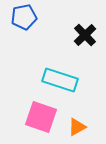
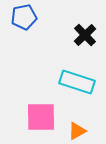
cyan rectangle: moved 17 px right, 2 px down
pink square: rotated 20 degrees counterclockwise
orange triangle: moved 4 px down
